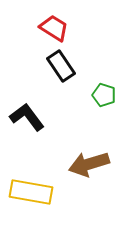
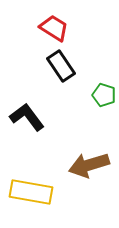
brown arrow: moved 1 px down
